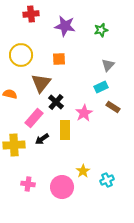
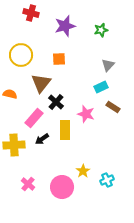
red cross: moved 1 px up; rotated 21 degrees clockwise
purple star: rotated 25 degrees counterclockwise
pink star: moved 2 px right, 1 px down; rotated 24 degrees counterclockwise
pink cross: rotated 32 degrees clockwise
